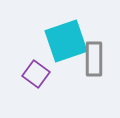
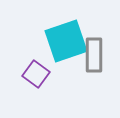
gray rectangle: moved 4 px up
